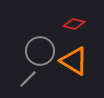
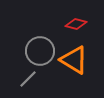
red diamond: moved 2 px right
orange triangle: moved 1 px up
